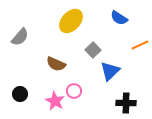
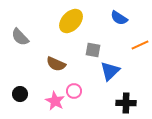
gray semicircle: rotated 96 degrees clockwise
gray square: rotated 35 degrees counterclockwise
